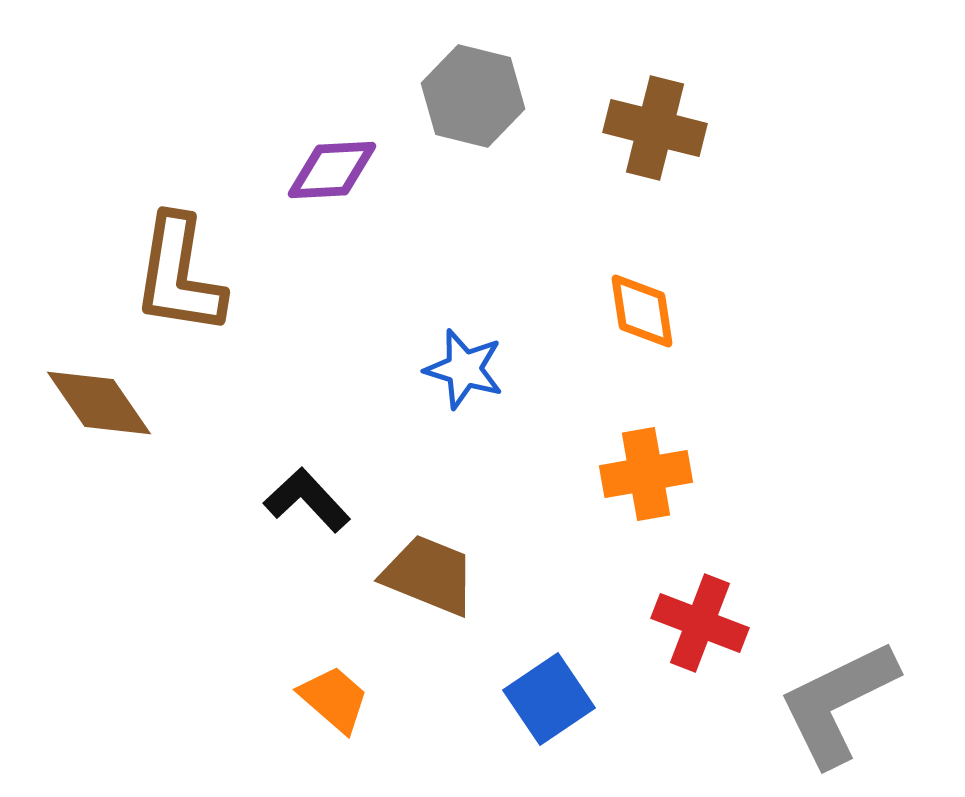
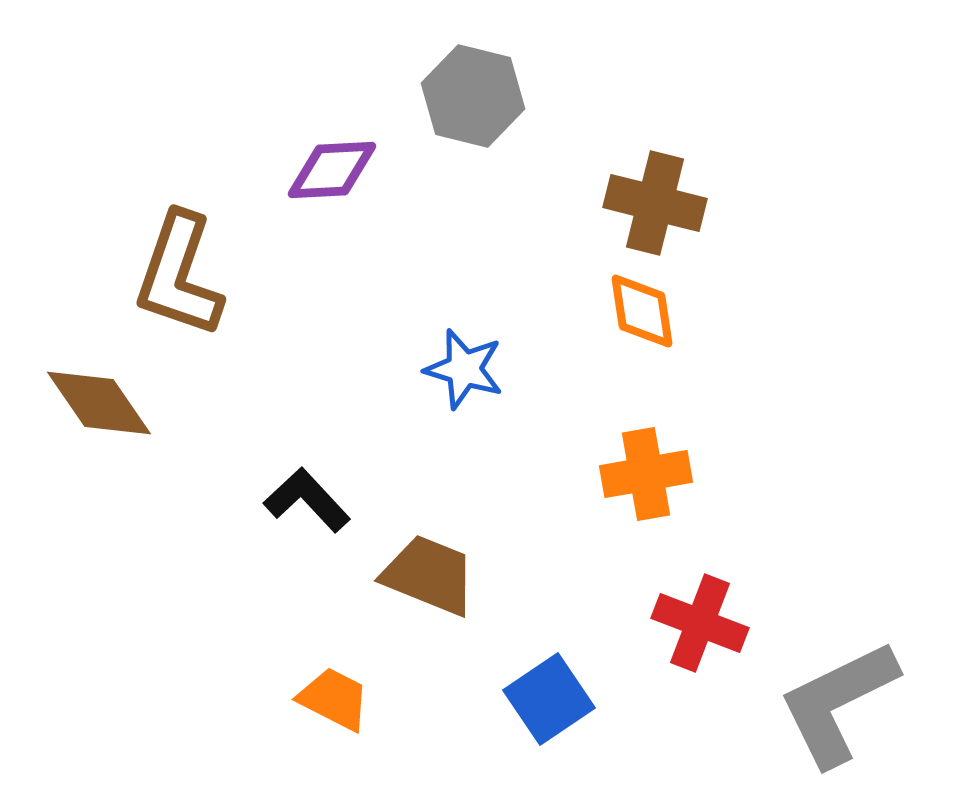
brown cross: moved 75 px down
brown L-shape: rotated 10 degrees clockwise
orange trapezoid: rotated 14 degrees counterclockwise
